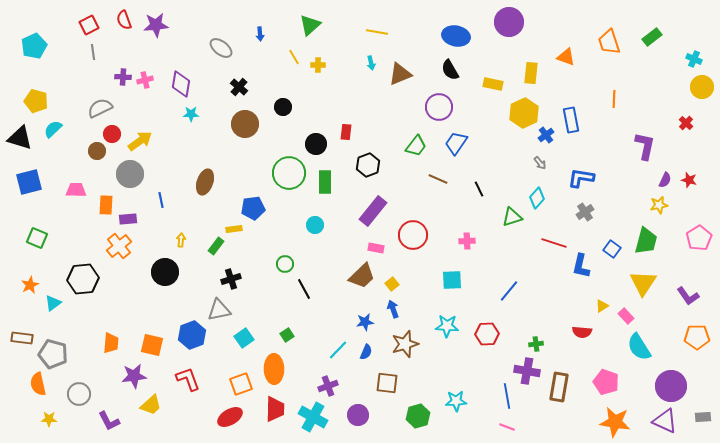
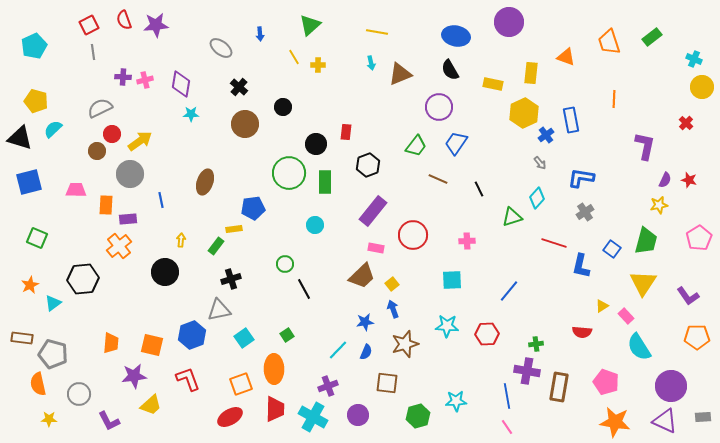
pink line at (507, 427): rotated 35 degrees clockwise
